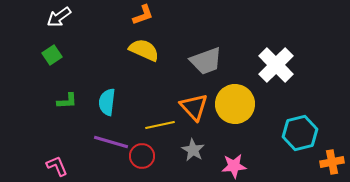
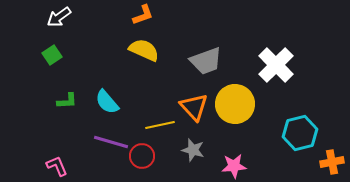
cyan semicircle: rotated 48 degrees counterclockwise
gray star: rotated 15 degrees counterclockwise
